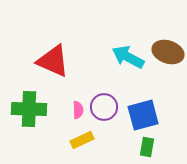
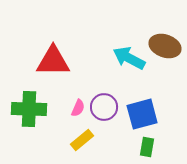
brown ellipse: moved 3 px left, 6 px up
cyan arrow: moved 1 px right, 1 px down
red triangle: rotated 24 degrees counterclockwise
pink semicircle: moved 2 px up; rotated 24 degrees clockwise
blue square: moved 1 px left, 1 px up
yellow rectangle: rotated 15 degrees counterclockwise
